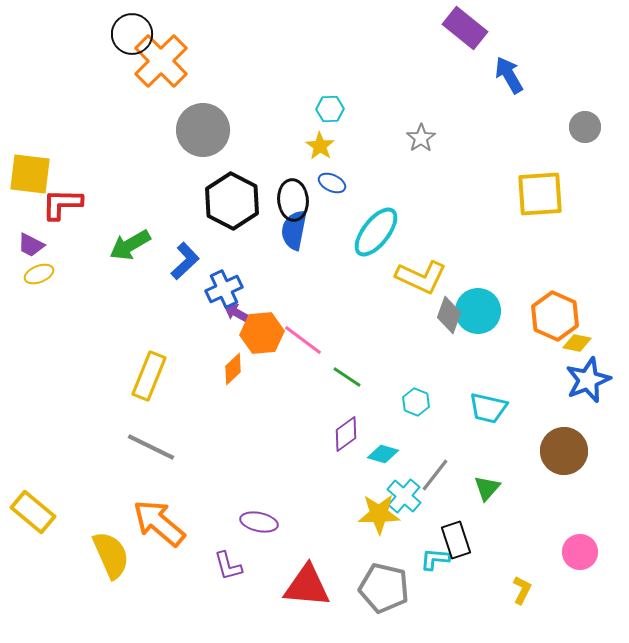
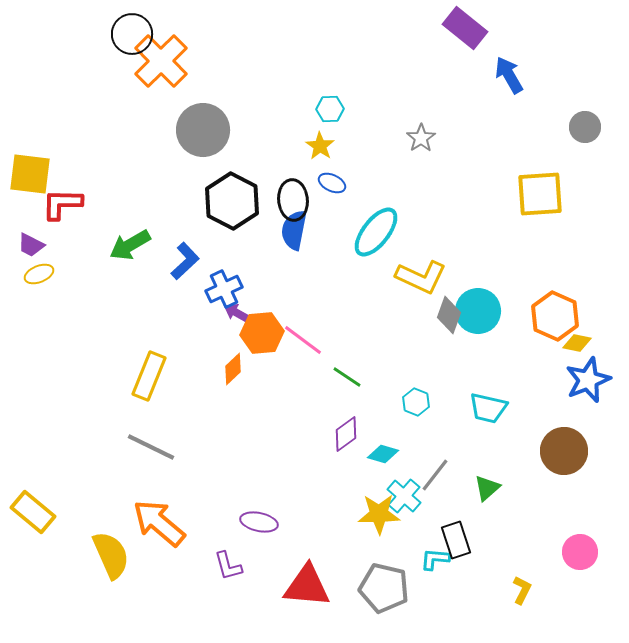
green triangle at (487, 488): rotated 8 degrees clockwise
